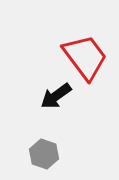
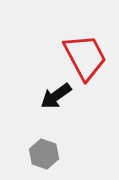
red trapezoid: rotated 9 degrees clockwise
